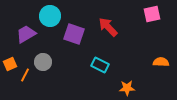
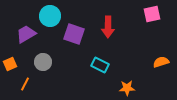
red arrow: rotated 135 degrees counterclockwise
orange semicircle: rotated 21 degrees counterclockwise
orange line: moved 9 px down
